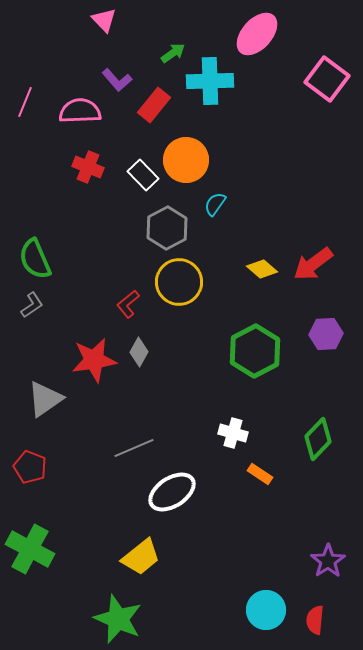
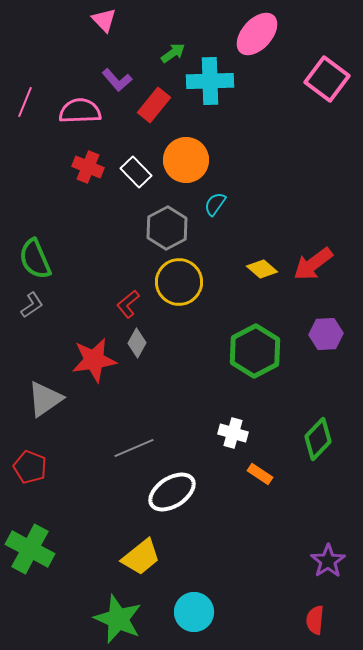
white rectangle: moved 7 px left, 3 px up
gray diamond: moved 2 px left, 9 px up
cyan circle: moved 72 px left, 2 px down
